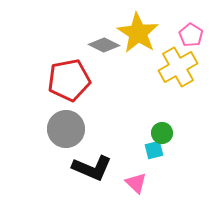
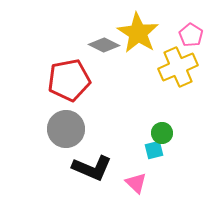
yellow cross: rotated 6 degrees clockwise
